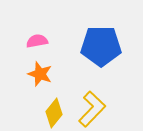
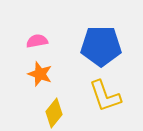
yellow L-shape: moved 13 px right, 13 px up; rotated 117 degrees clockwise
